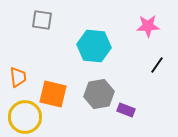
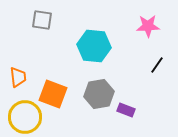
orange square: rotated 8 degrees clockwise
